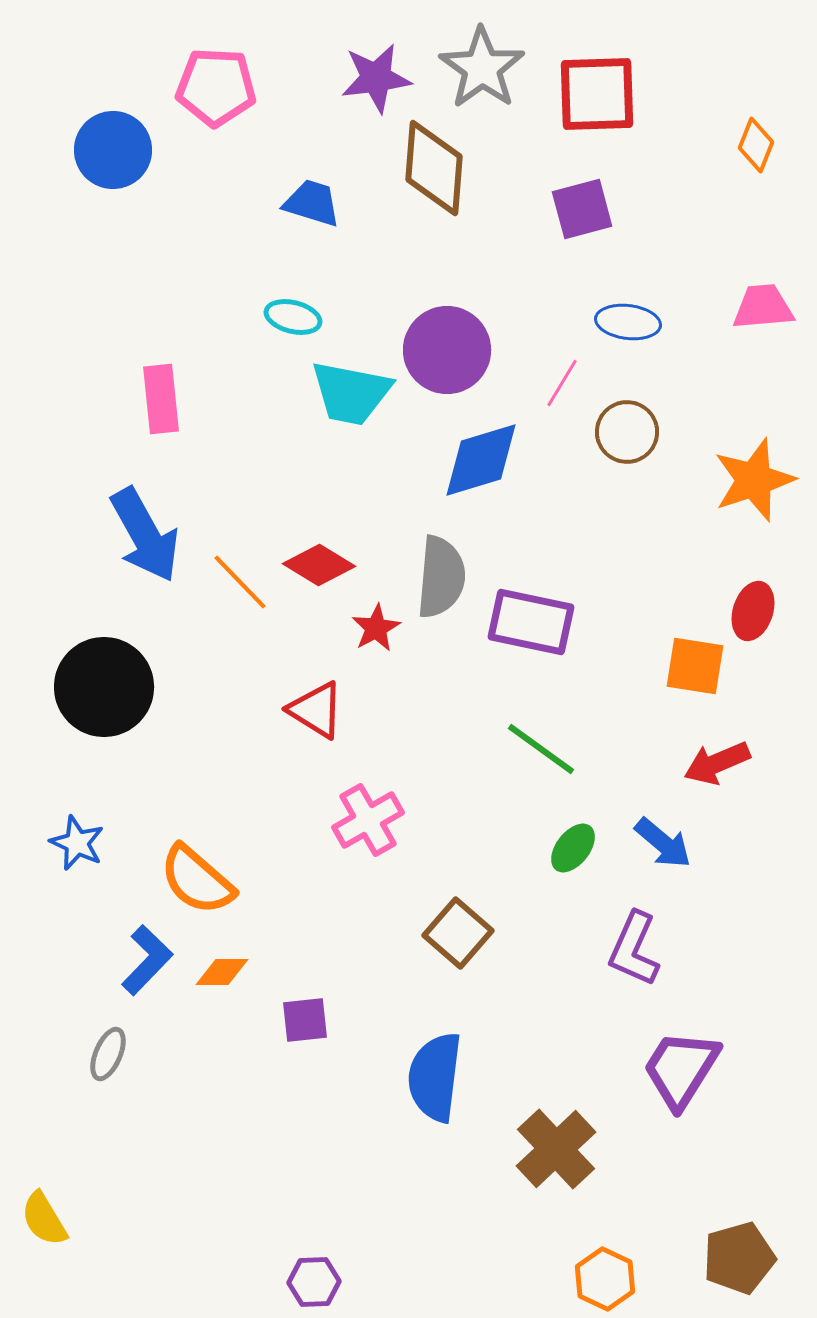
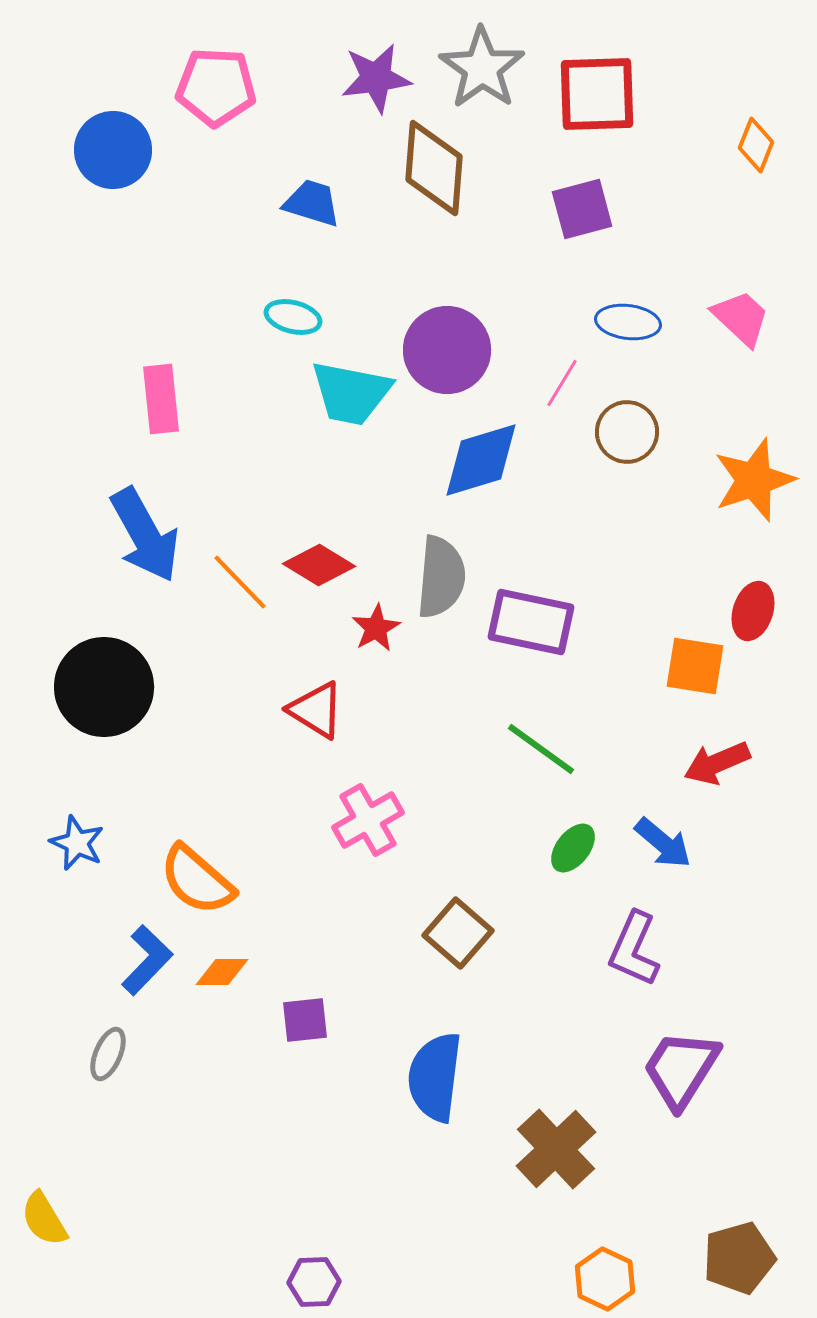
pink trapezoid at (763, 307): moved 22 px left, 11 px down; rotated 48 degrees clockwise
